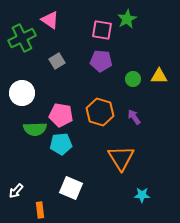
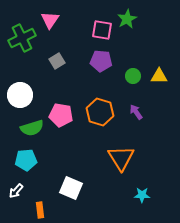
pink triangle: rotated 30 degrees clockwise
green circle: moved 3 px up
white circle: moved 2 px left, 2 px down
purple arrow: moved 2 px right, 5 px up
green semicircle: moved 3 px left, 1 px up; rotated 15 degrees counterclockwise
cyan pentagon: moved 35 px left, 16 px down
